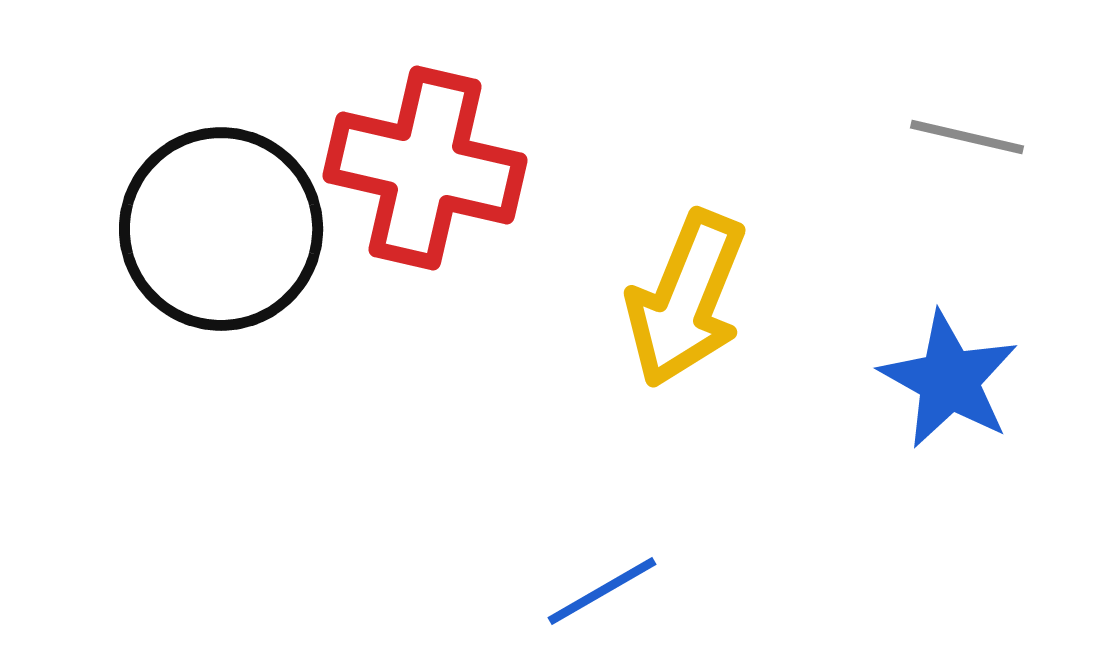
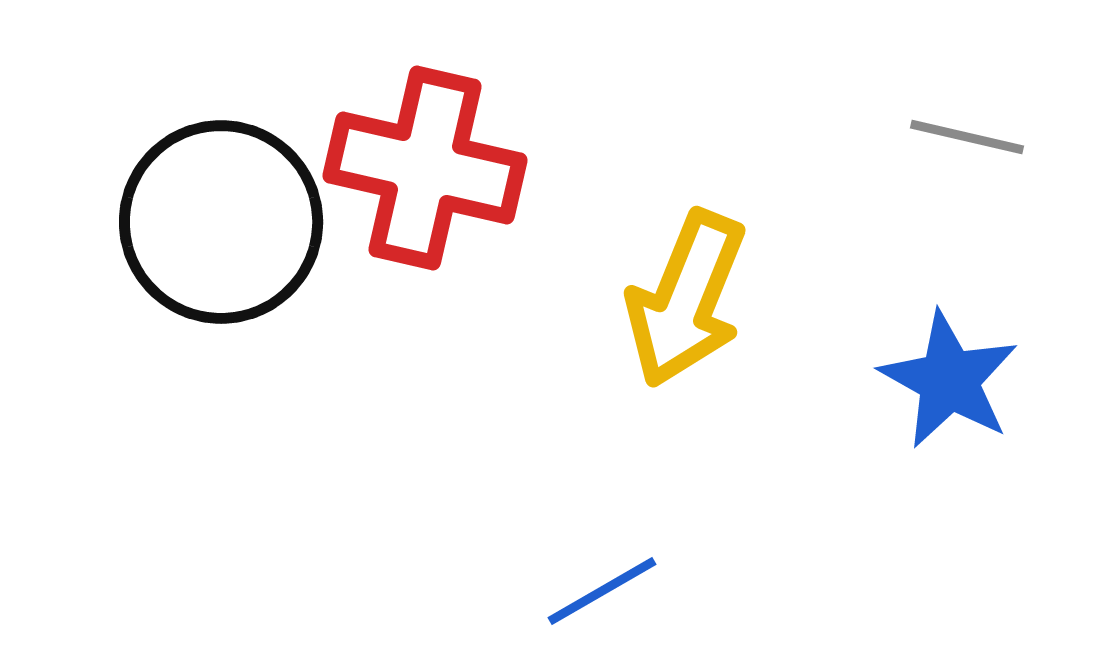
black circle: moved 7 px up
